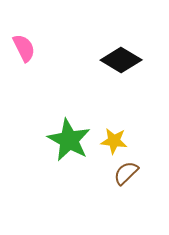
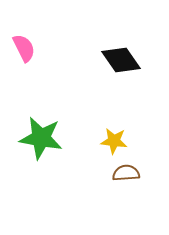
black diamond: rotated 24 degrees clockwise
green star: moved 28 px left, 2 px up; rotated 18 degrees counterclockwise
brown semicircle: rotated 40 degrees clockwise
